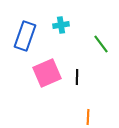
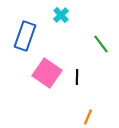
cyan cross: moved 10 px up; rotated 35 degrees counterclockwise
pink square: rotated 32 degrees counterclockwise
orange line: rotated 21 degrees clockwise
